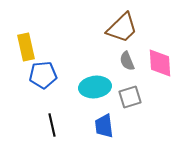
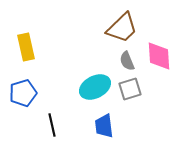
pink diamond: moved 1 px left, 7 px up
blue pentagon: moved 20 px left, 18 px down; rotated 12 degrees counterclockwise
cyan ellipse: rotated 20 degrees counterclockwise
gray square: moved 8 px up
